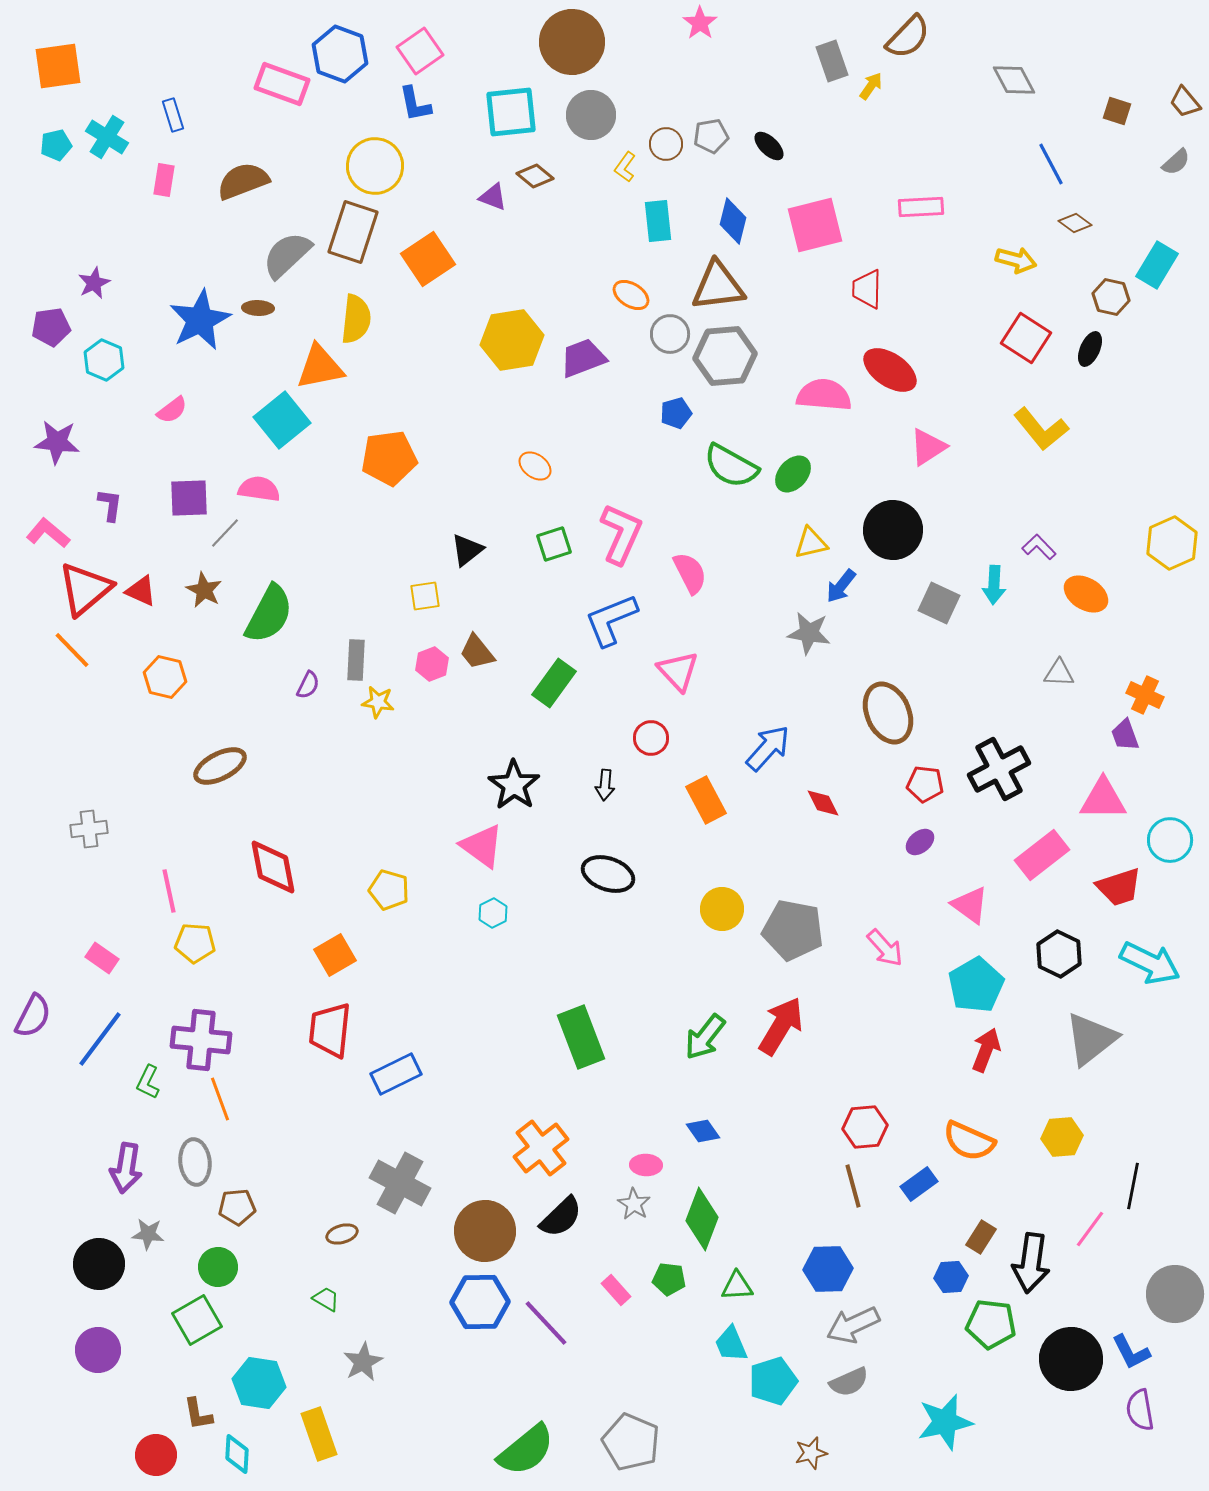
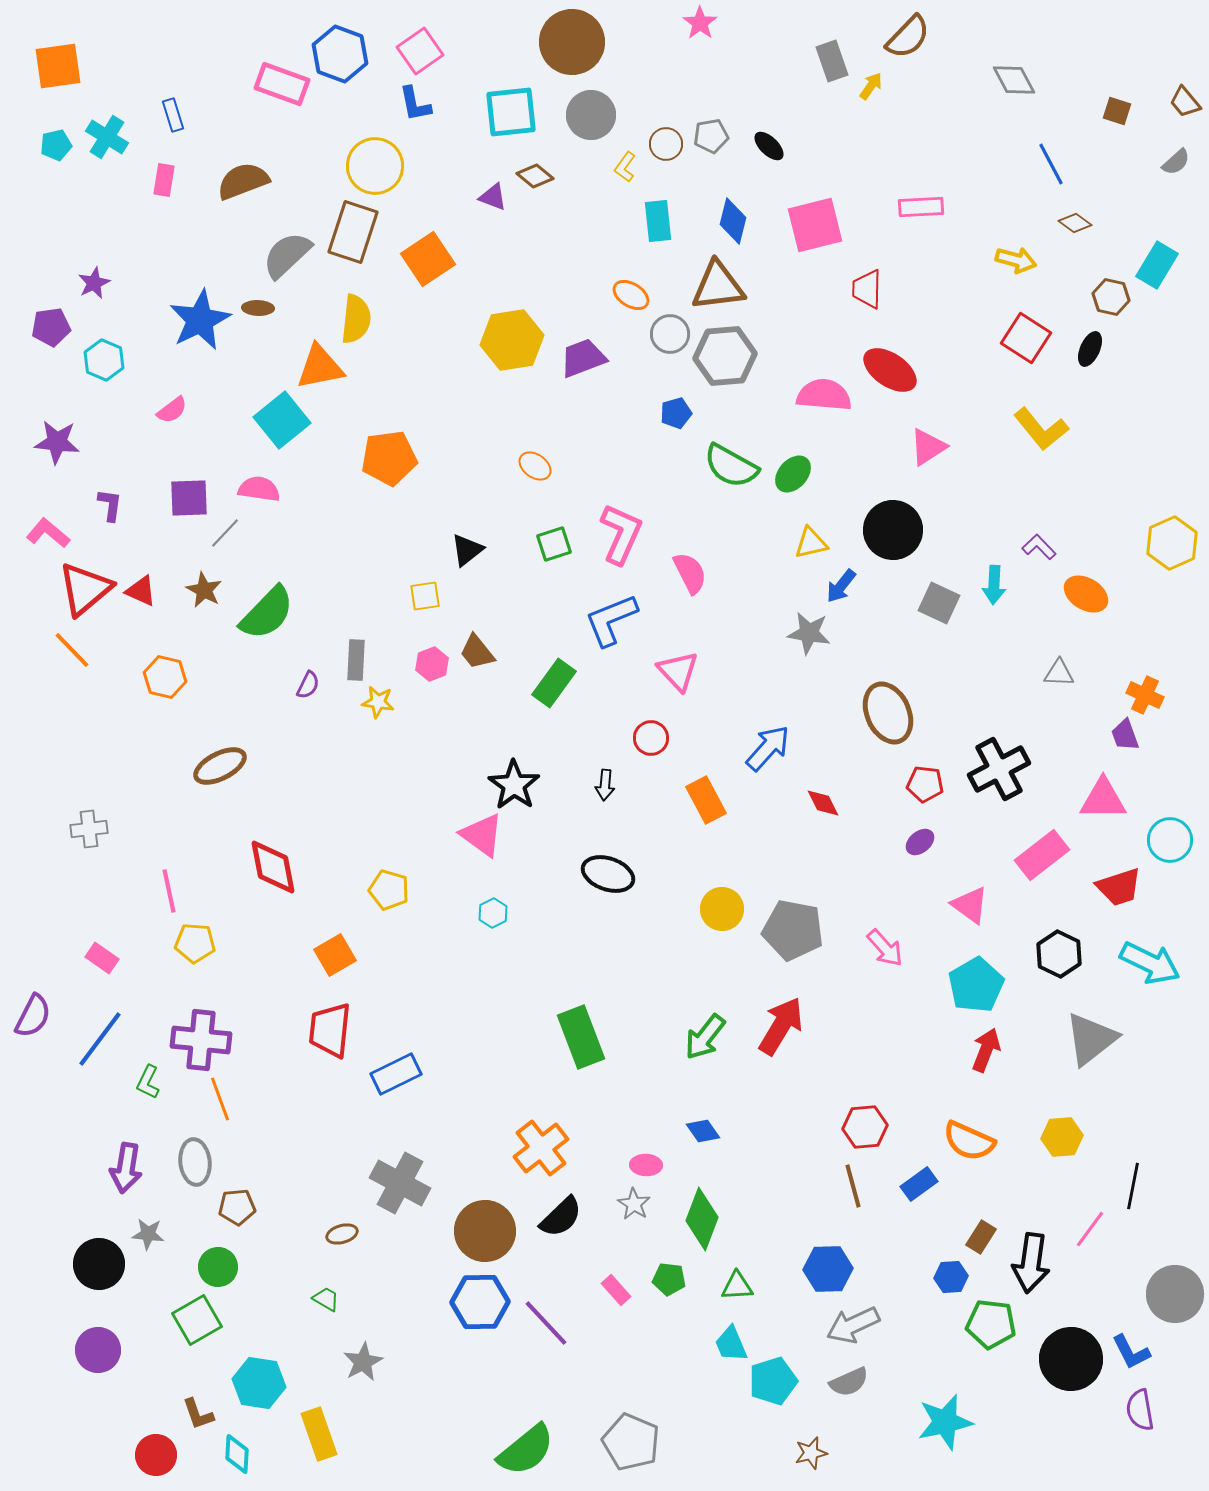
green semicircle at (269, 614): moved 2 px left, 1 px up; rotated 16 degrees clockwise
pink triangle at (482, 846): moved 11 px up
brown L-shape at (198, 1414): rotated 9 degrees counterclockwise
